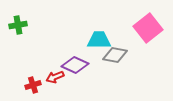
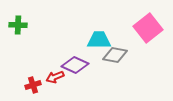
green cross: rotated 12 degrees clockwise
